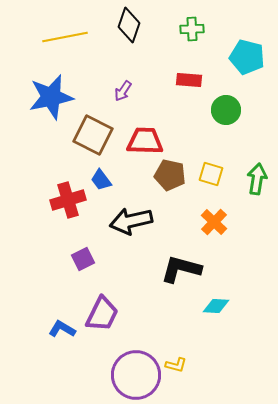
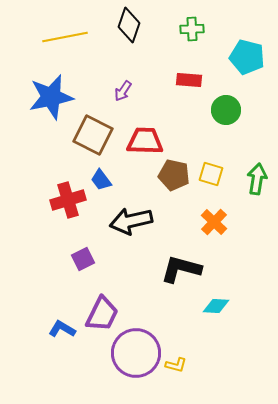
brown pentagon: moved 4 px right
purple circle: moved 22 px up
